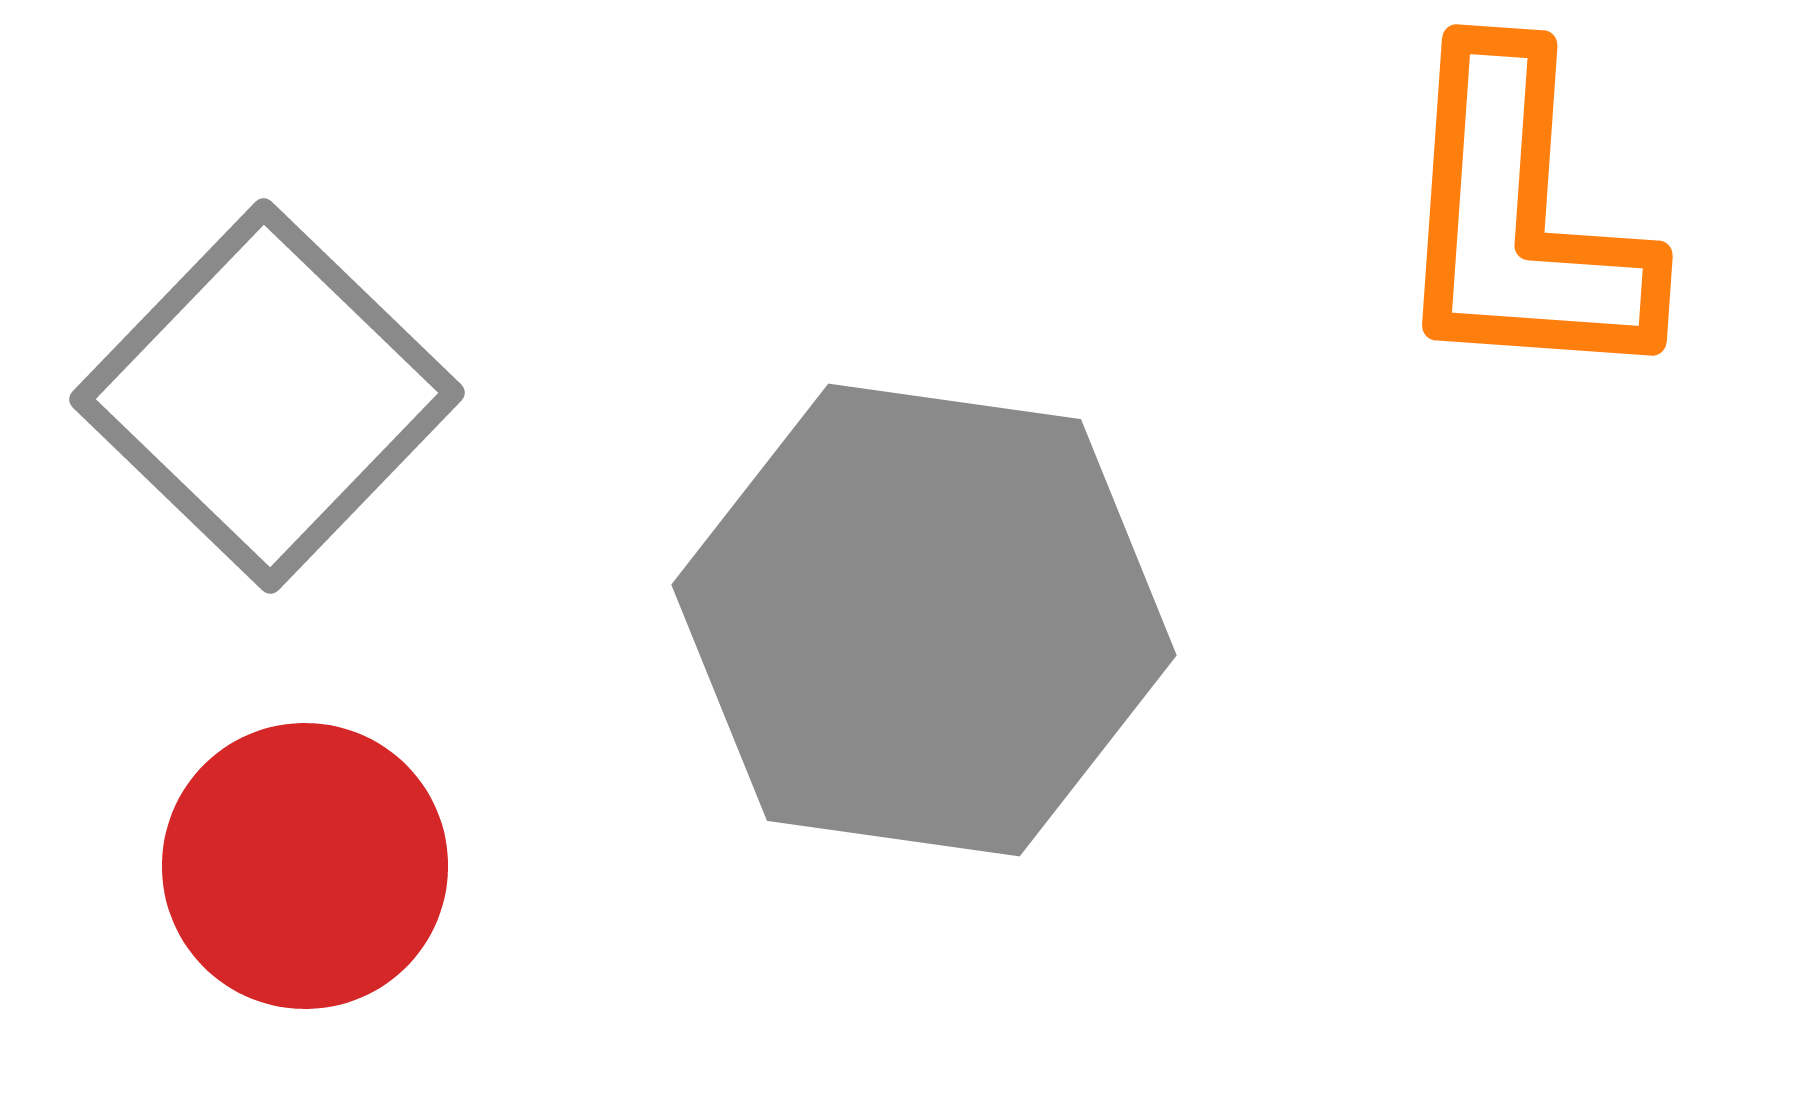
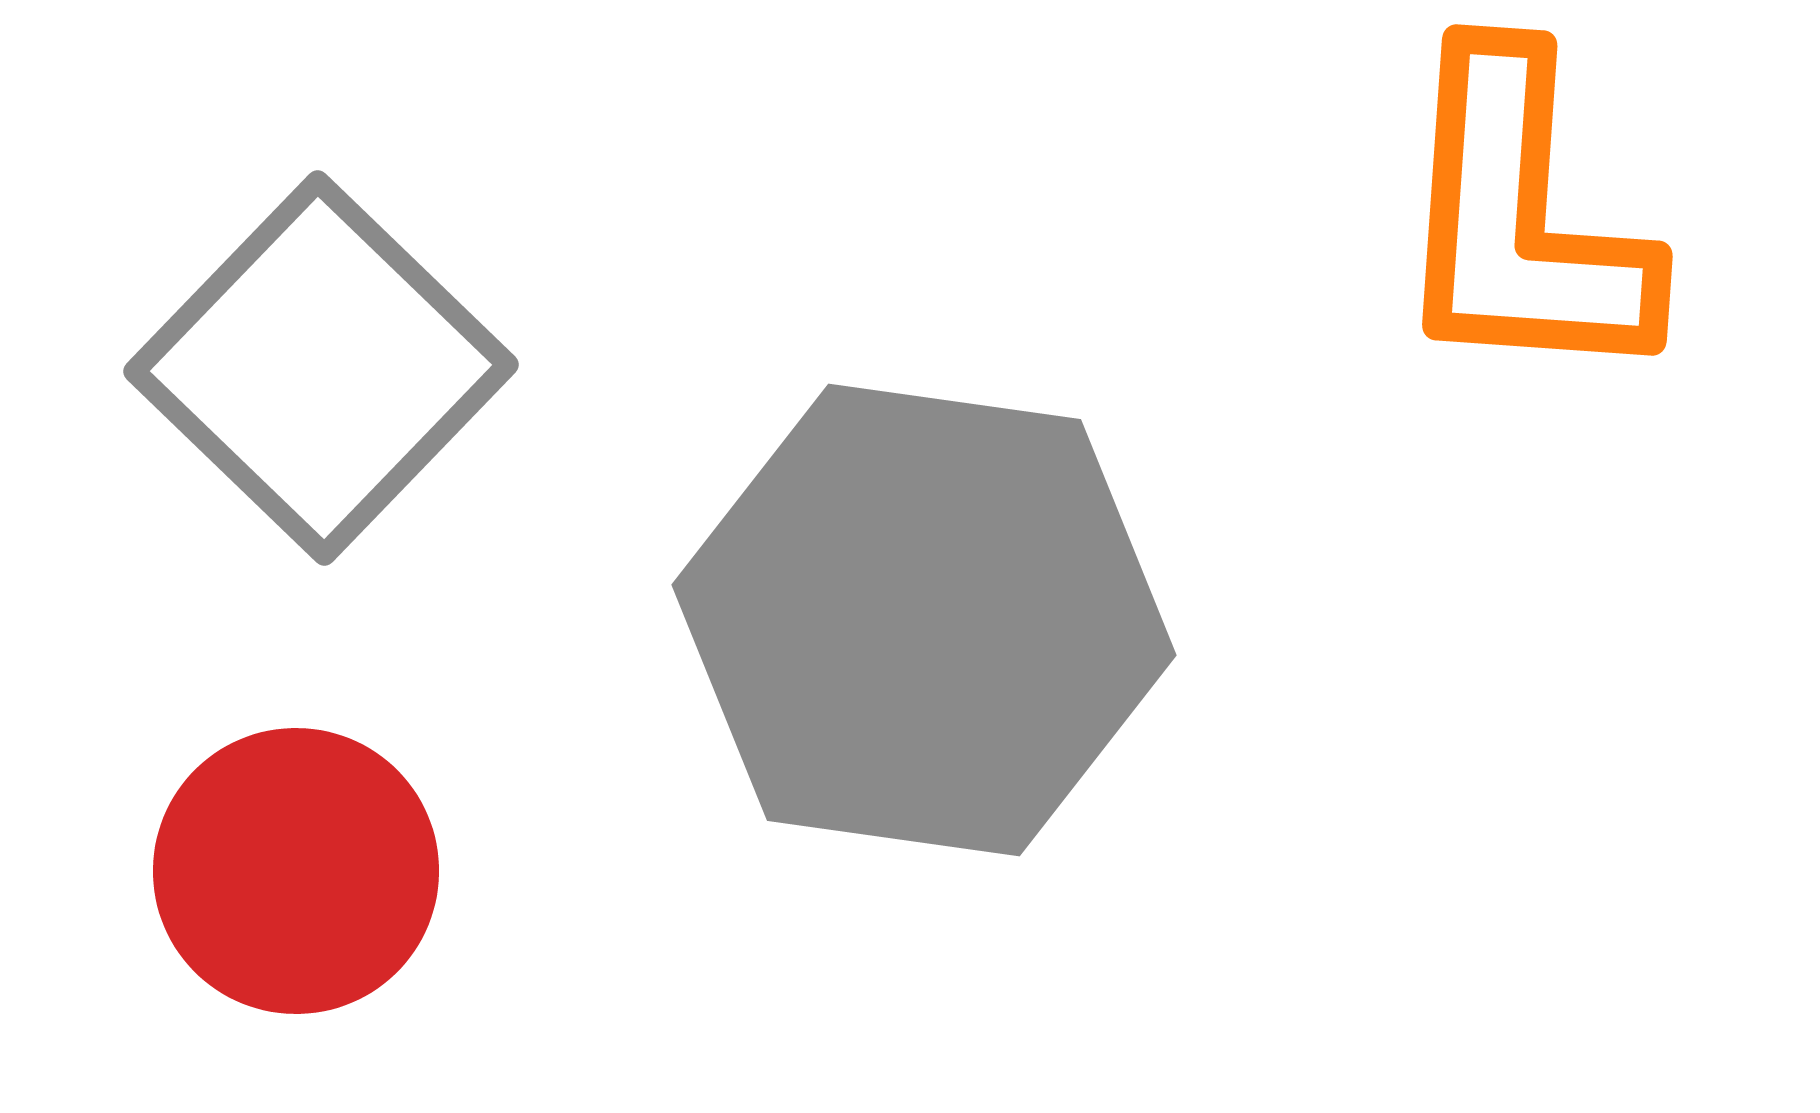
gray square: moved 54 px right, 28 px up
red circle: moved 9 px left, 5 px down
